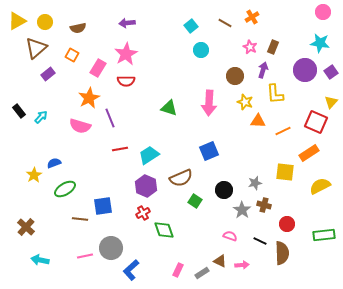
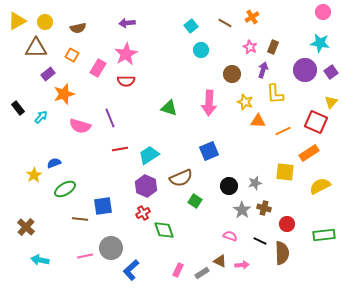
brown triangle at (36, 48): rotated 40 degrees clockwise
brown circle at (235, 76): moved 3 px left, 2 px up
orange star at (89, 98): moved 25 px left, 4 px up; rotated 10 degrees clockwise
black rectangle at (19, 111): moved 1 px left, 3 px up
black circle at (224, 190): moved 5 px right, 4 px up
brown cross at (264, 205): moved 3 px down
